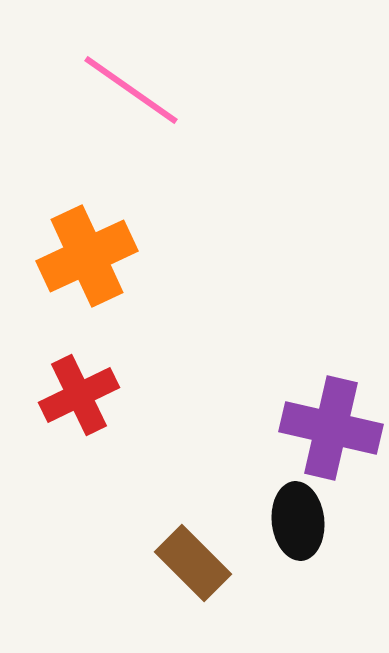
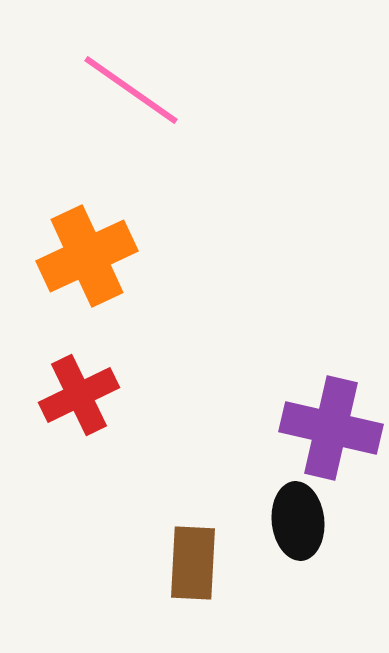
brown rectangle: rotated 48 degrees clockwise
